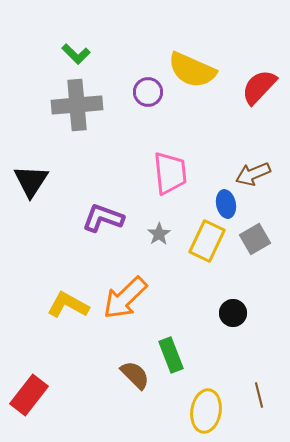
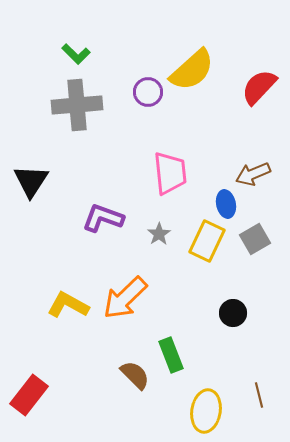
yellow semicircle: rotated 66 degrees counterclockwise
